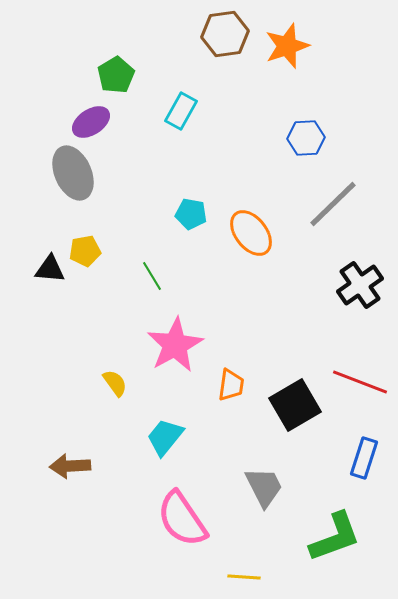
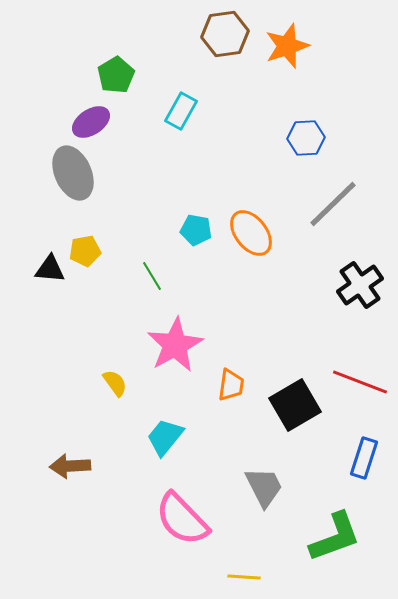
cyan pentagon: moved 5 px right, 16 px down
pink semicircle: rotated 10 degrees counterclockwise
